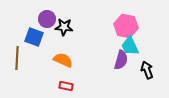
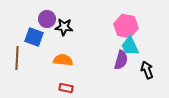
orange semicircle: rotated 18 degrees counterclockwise
red rectangle: moved 2 px down
